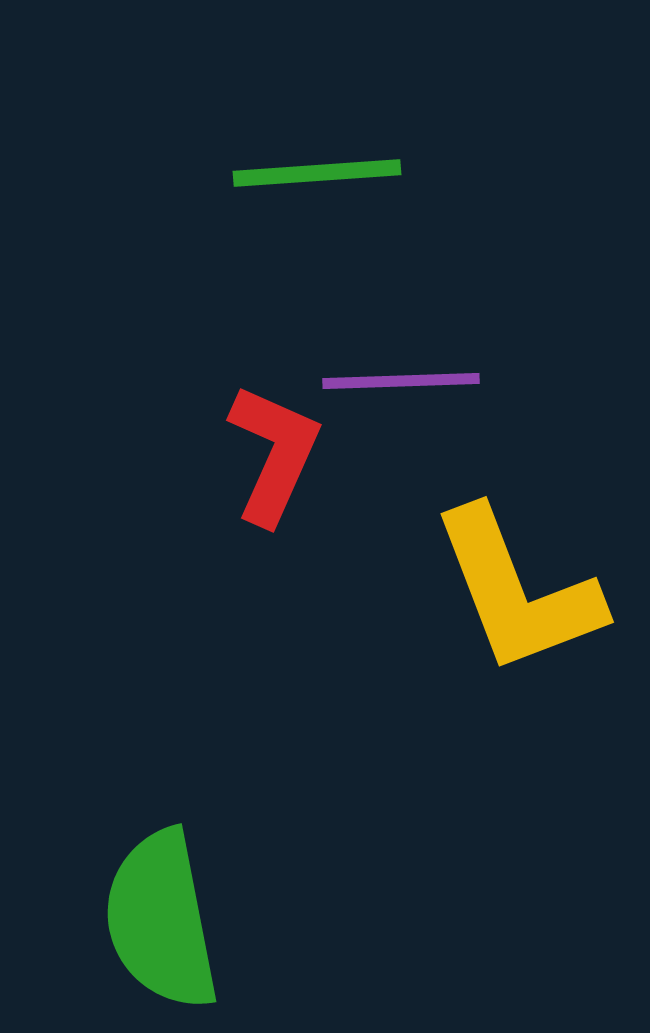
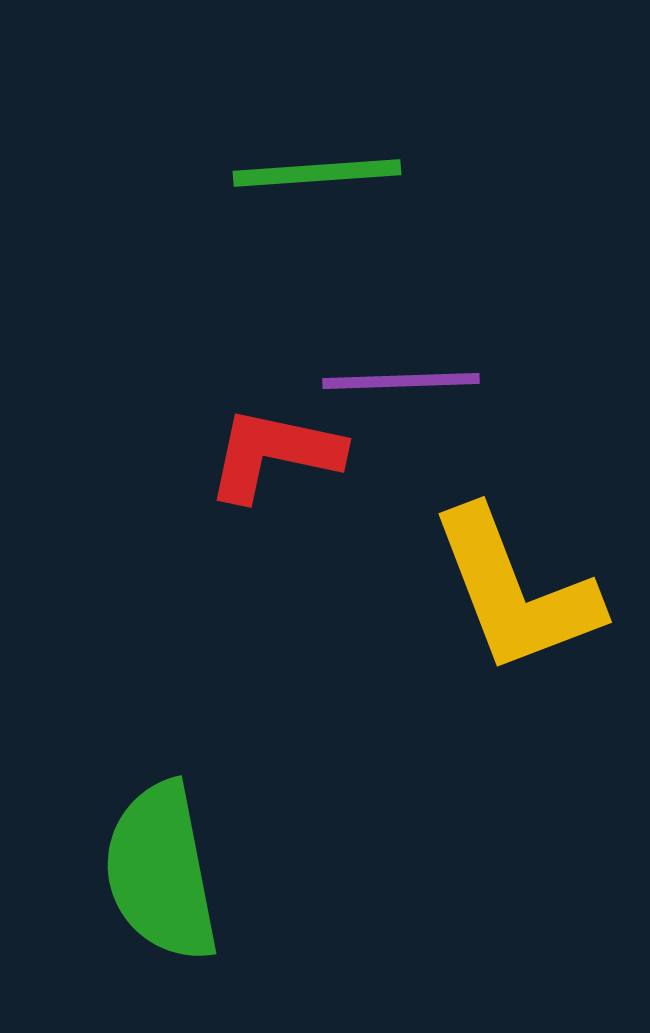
red L-shape: rotated 102 degrees counterclockwise
yellow L-shape: moved 2 px left
green semicircle: moved 48 px up
